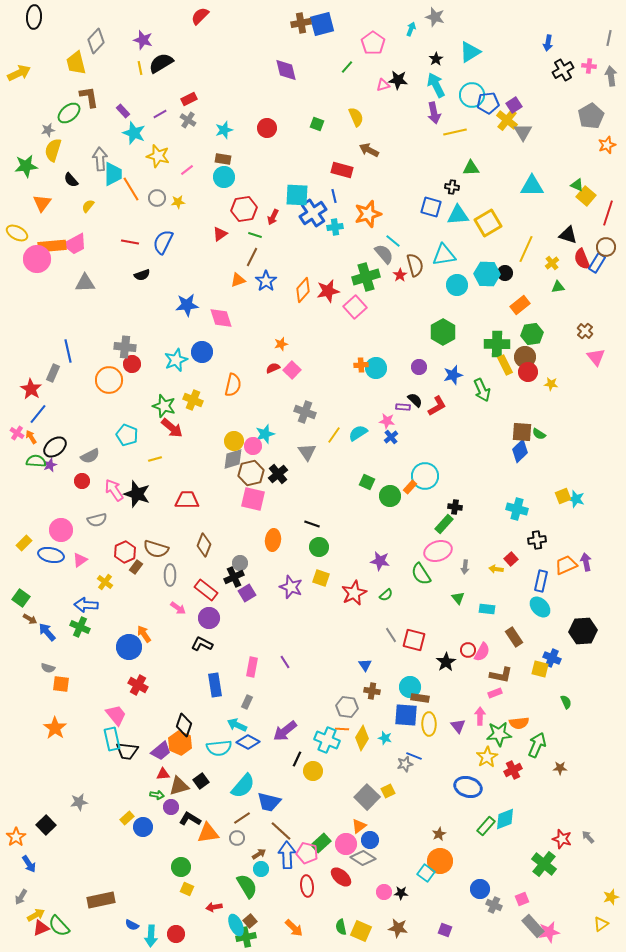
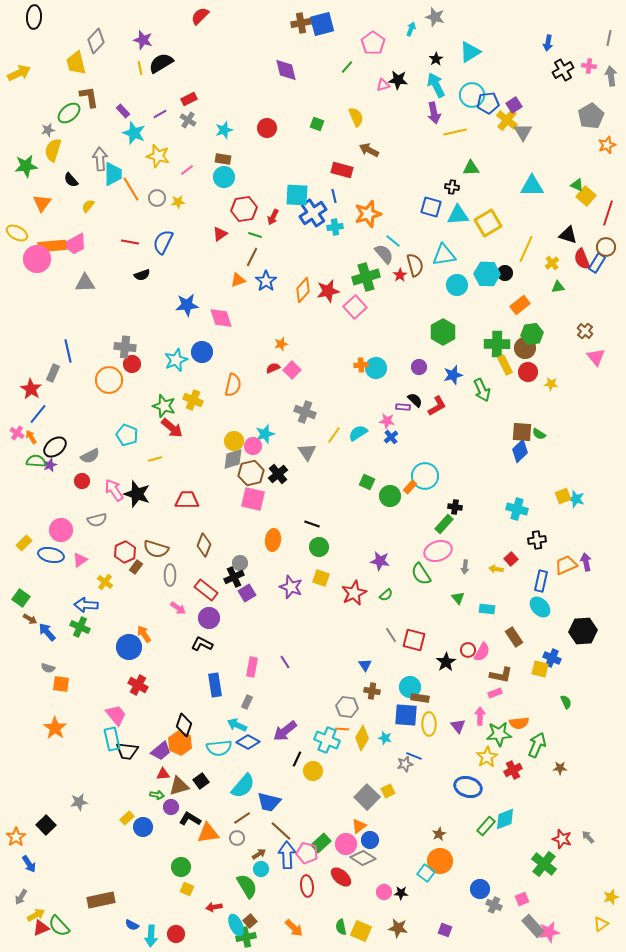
brown circle at (525, 357): moved 9 px up
